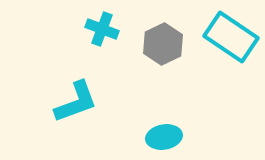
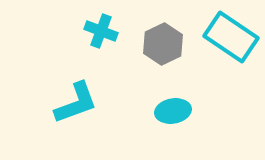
cyan cross: moved 1 px left, 2 px down
cyan L-shape: moved 1 px down
cyan ellipse: moved 9 px right, 26 px up
